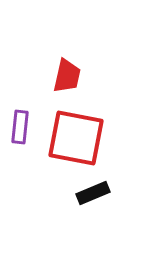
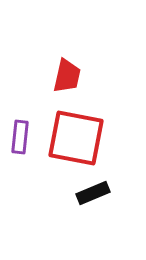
purple rectangle: moved 10 px down
